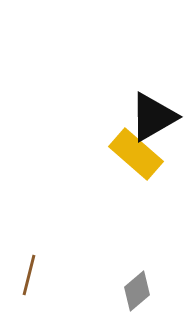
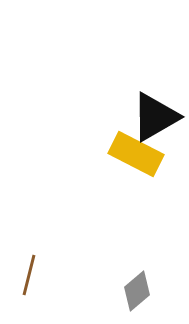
black triangle: moved 2 px right
yellow rectangle: rotated 14 degrees counterclockwise
